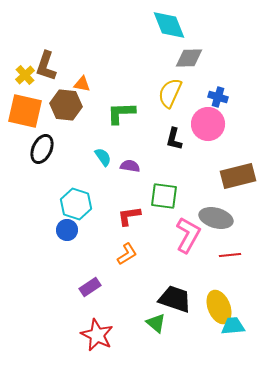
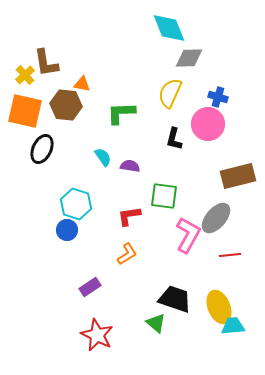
cyan diamond: moved 3 px down
brown L-shape: moved 3 px up; rotated 28 degrees counterclockwise
gray ellipse: rotated 64 degrees counterclockwise
